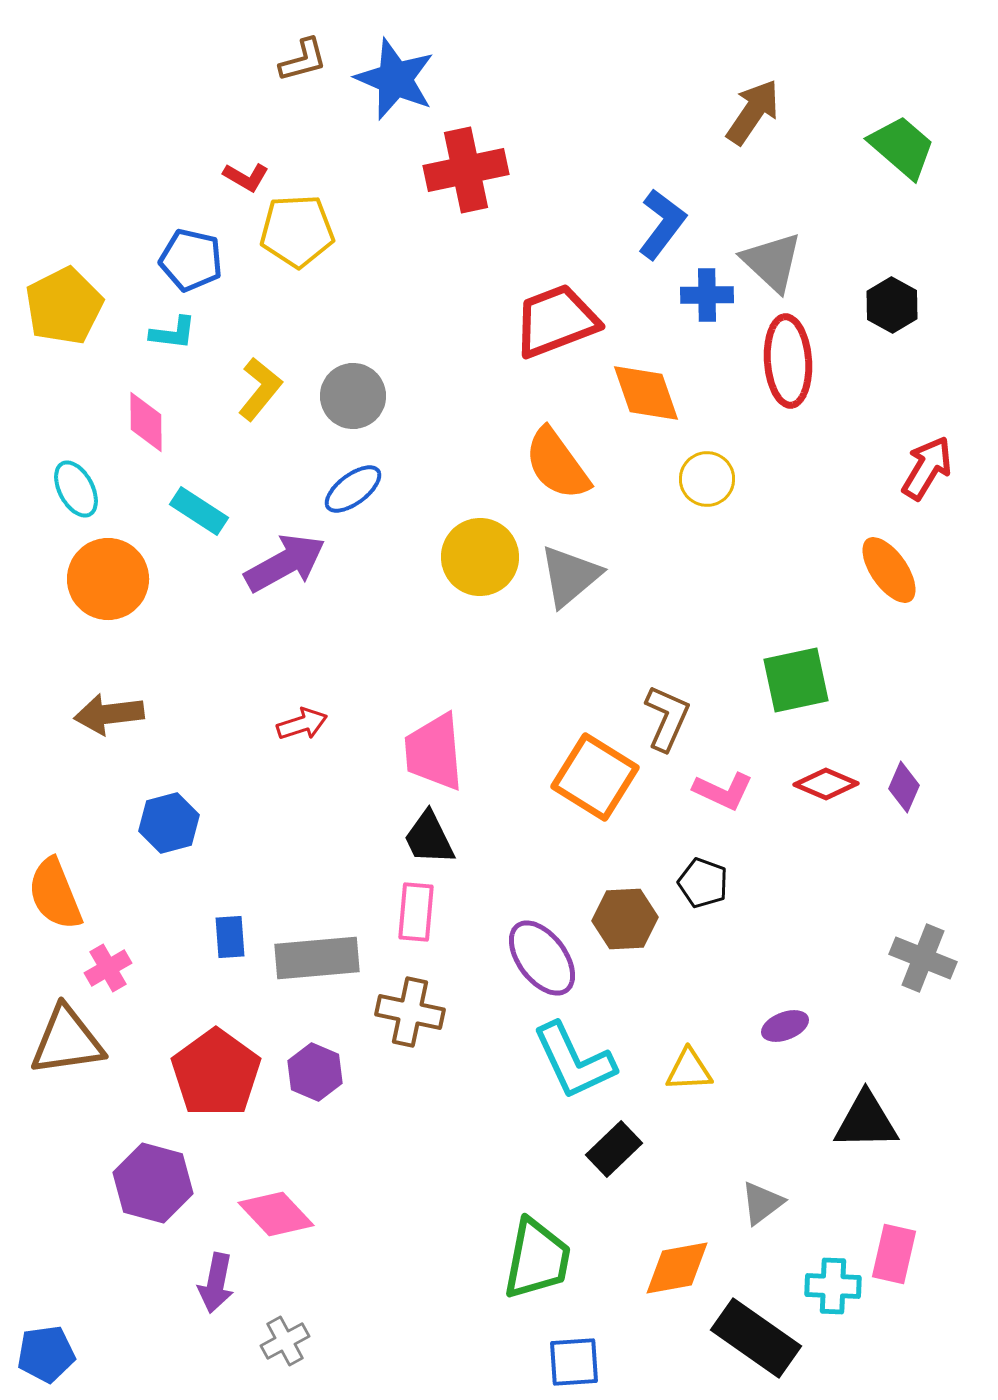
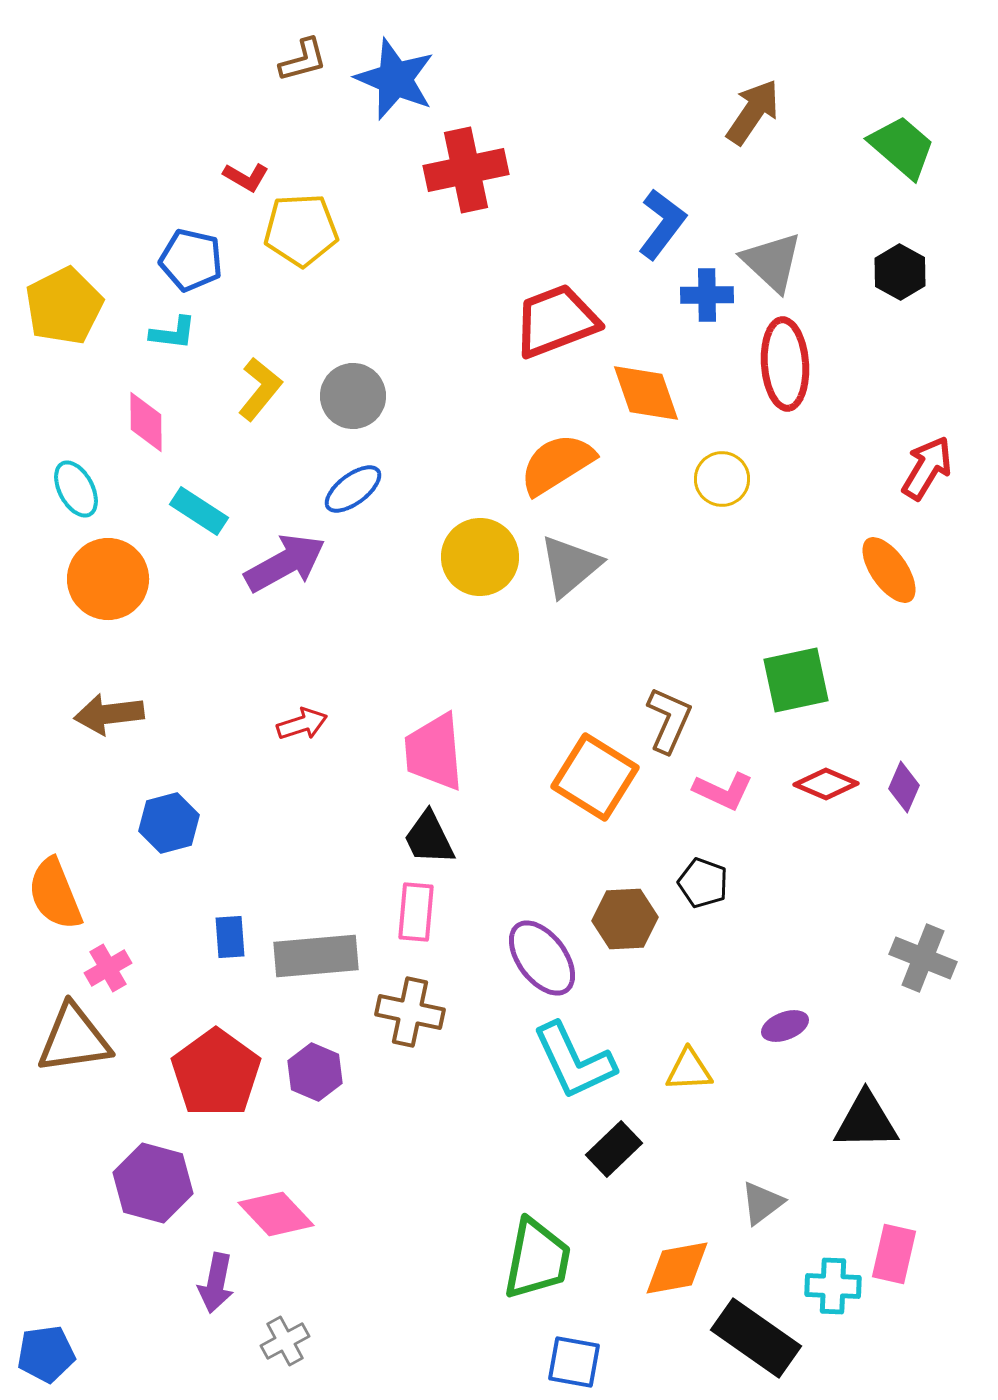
yellow pentagon at (297, 231): moved 4 px right, 1 px up
black hexagon at (892, 305): moved 8 px right, 33 px up
red ellipse at (788, 361): moved 3 px left, 3 px down
orange semicircle at (557, 464): rotated 94 degrees clockwise
yellow circle at (707, 479): moved 15 px right
gray triangle at (570, 576): moved 10 px up
brown L-shape at (667, 718): moved 2 px right, 2 px down
gray rectangle at (317, 958): moved 1 px left, 2 px up
brown triangle at (67, 1041): moved 7 px right, 2 px up
blue square at (574, 1362): rotated 14 degrees clockwise
